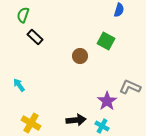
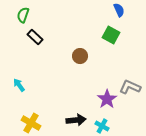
blue semicircle: rotated 40 degrees counterclockwise
green square: moved 5 px right, 6 px up
purple star: moved 2 px up
